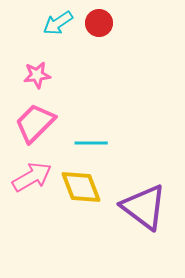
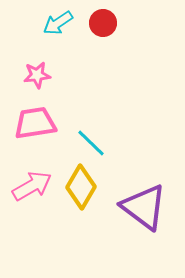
red circle: moved 4 px right
pink trapezoid: rotated 36 degrees clockwise
cyan line: rotated 44 degrees clockwise
pink arrow: moved 9 px down
yellow diamond: rotated 51 degrees clockwise
